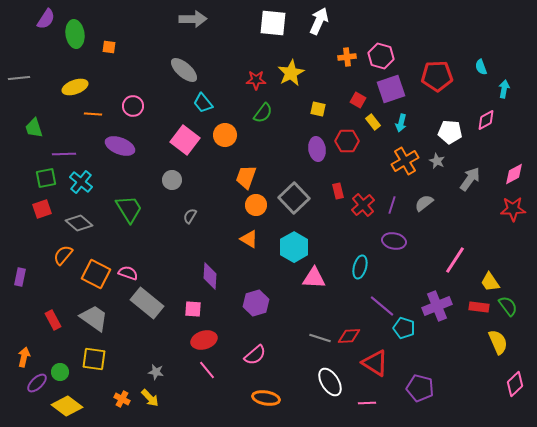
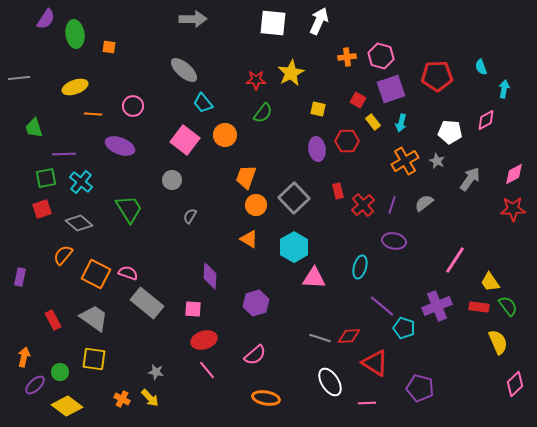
purple ellipse at (37, 383): moved 2 px left, 2 px down
